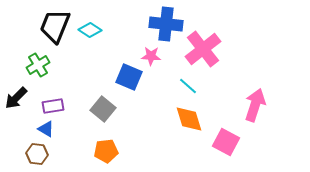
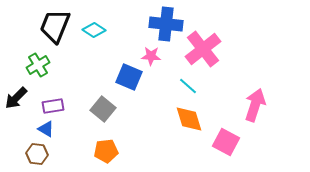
cyan diamond: moved 4 px right
